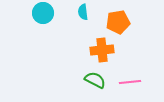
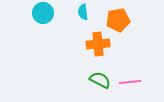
orange pentagon: moved 2 px up
orange cross: moved 4 px left, 6 px up
green semicircle: moved 5 px right
